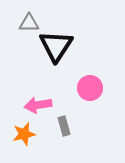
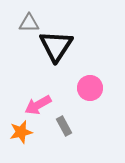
pink arrow: rotated 20 degrees counterclockwise
gray rectangle: rotated 12 degrees counterclockwise
orange star: moved 3 px left, 2 px up
